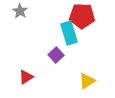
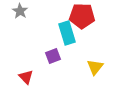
cyan rectangle: moved 2 px left
purple square: moved 3 px left, 1 px down; rotated 21 degrees clockwise
red triangle: rotated 42 degrees counterclockwise
yellow triangle: moved 8 px right, 14 px up; rotated 18 degrees counterclockwise
